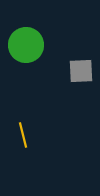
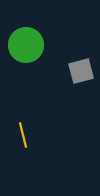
gray square: rotated 12 degrees counterclockwise
